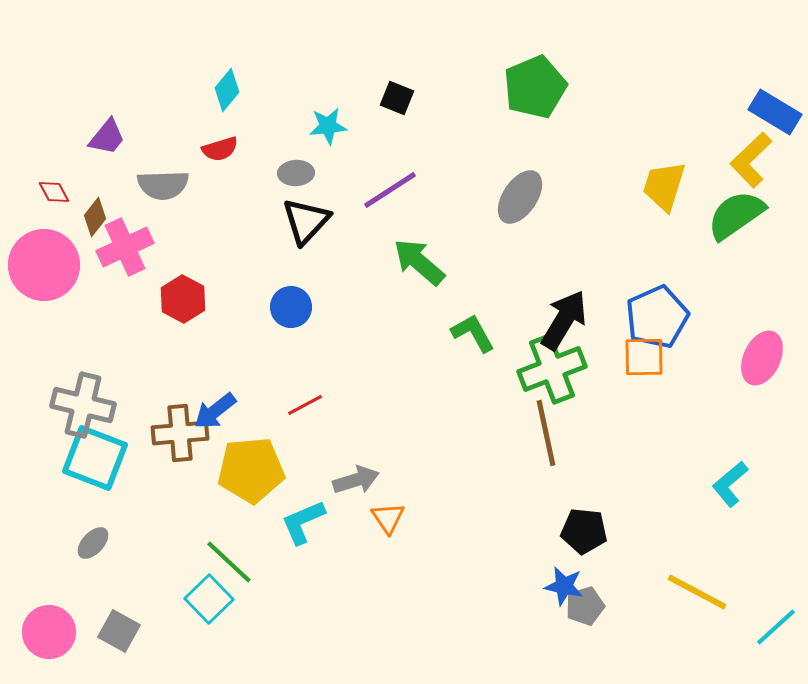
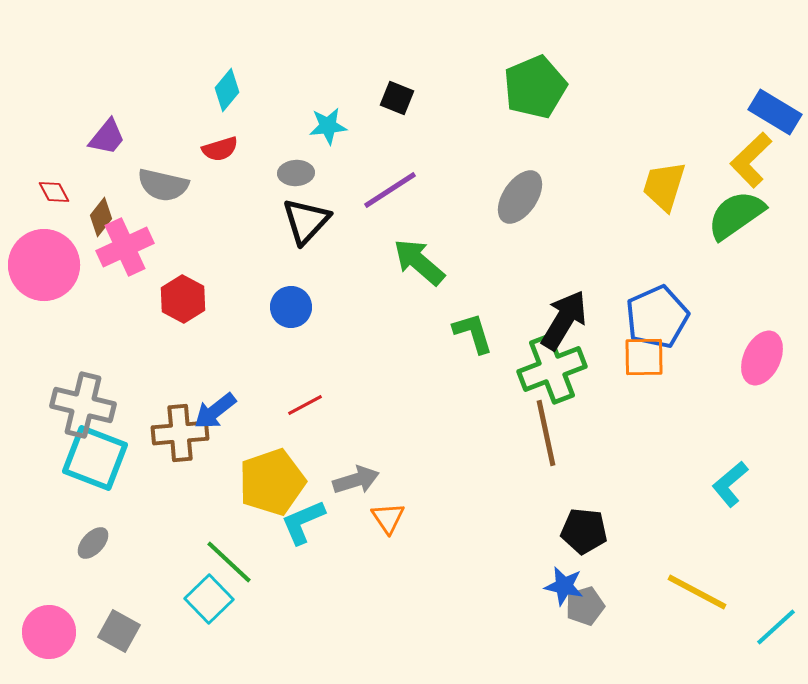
gray semicircle at (163, 185): rotated 15 degrees clockwise
brown diamond at (95, 217): moved 6 px right
green L-shape at (473, 333): rotated 12 degrees clockwise
yellow pentagon at (251, 470): moved 21 px right, 12 px down; rotated 14 degrees counterclockwise
